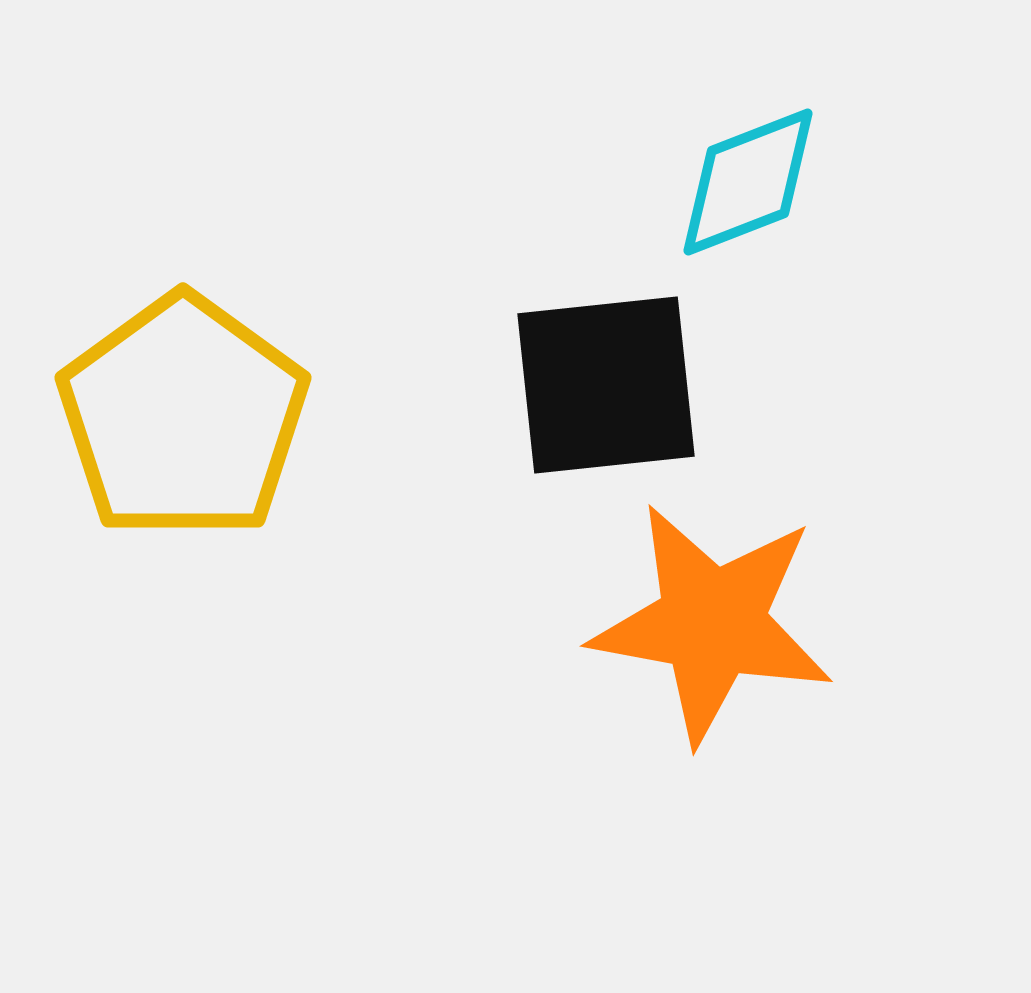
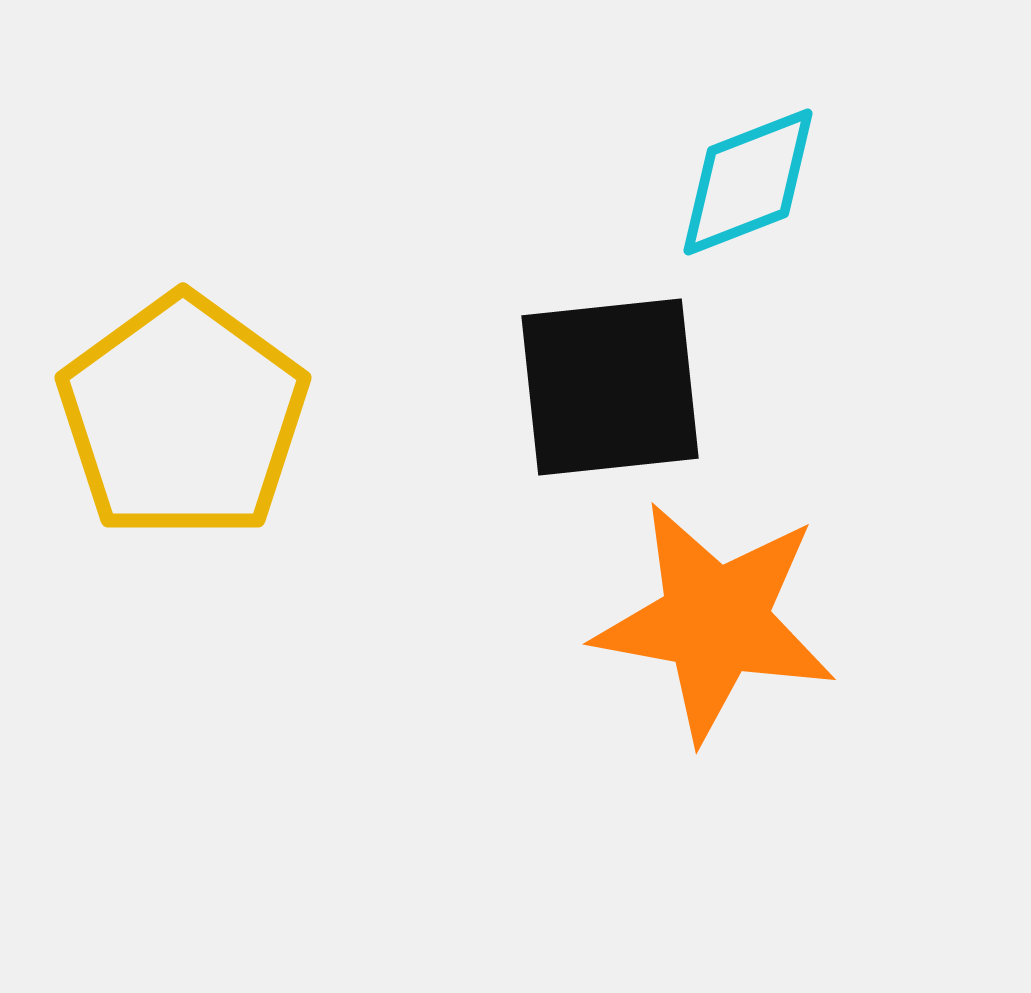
black square: moved 4 px right, 2 px down
orange star: moved 3 px right, 2 px up
